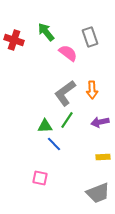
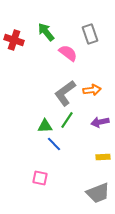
gray rectangle: moved 3 px up
orange arrow: rotated 96 degrees counterclockwise
